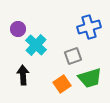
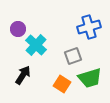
black arrow: rotated 36 degrees clockwise
orange square: rotated 24 degrees counterclockwise
